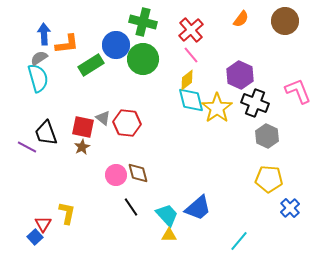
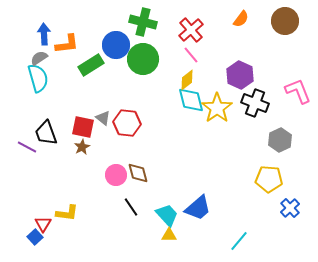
gray hexagon: moved 13 px right, 4 px down; rotated 10 degrees clockwise
yellow L-shape: rotated 85 degrees clockwise
